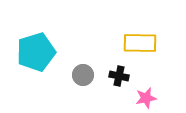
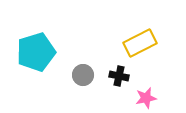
yellow rectangle: rotated 28 degrees counterclockwise
